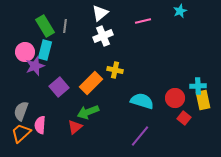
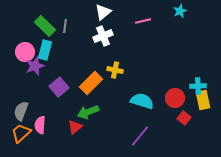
white triangle: moved 3 px right, 1 px up
green rectangle: rotated 15 degrees counterclockwise
